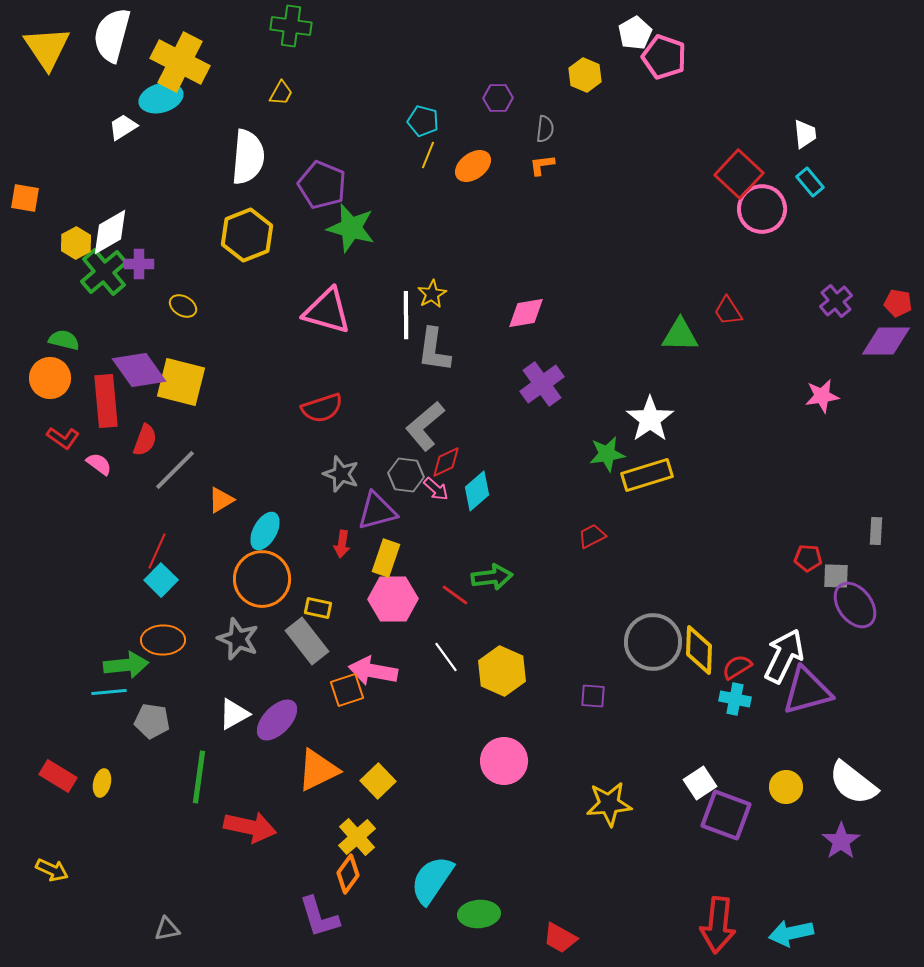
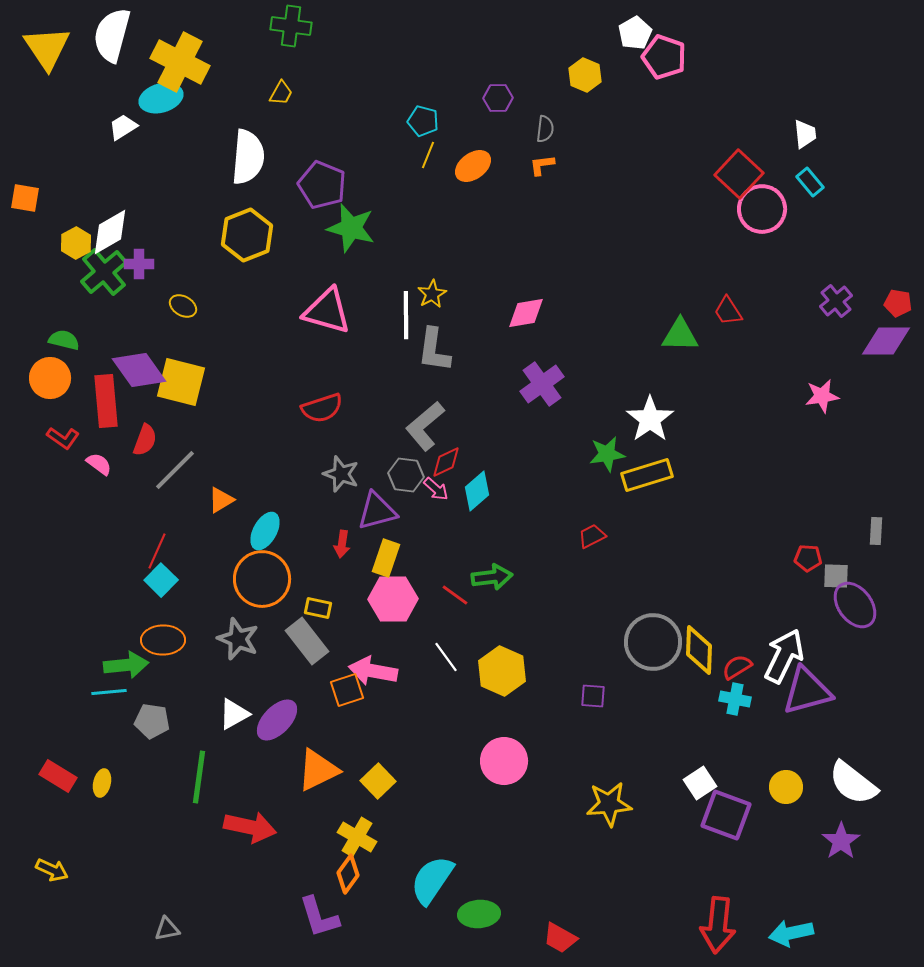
yellow cross at (357, 837): rotated 18 degrees counterclockwise
